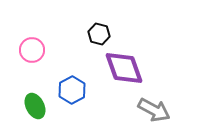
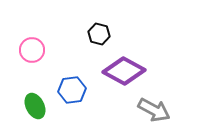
purple diamond: moved 3 px down; rotated 42 degrees counterclockwise
blue hexagon: rotated 20 degrees clockwise
